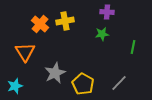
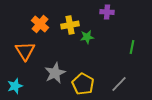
yellow cross: moved 5 px right, 4 px down
green star: moved 15 px left, 3 px down
green line: moved 1 px left
orange triangle: moved 1 px up
gray line: moved 1 px down
